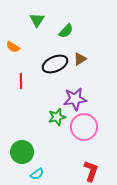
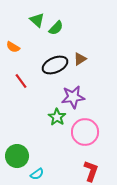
green triangle: rotated 21 degrees counterclockwise
green semicircle: moved 10 px left, 3 px up
black ellipse: moved 1 px down
red line: rotated 35 degrees counterclockwise
purple star: moved 2 px left, 2 px up
green star: rotated 24 degrees counterclockwise
pink circle: moved 1 px right, 5 px down
green circle: moved 5 px left, 4 px down
